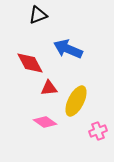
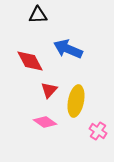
black triangle: rotated 18 degrees clockwise
red diamond: moved 2 px up
red triangle: moved 2 px down; rotated 42 degrees counterclockwise
yellow ellipse: rotated 16 degrees counterclockwise
pink cross: rotated 36 degrees counterclockwise
